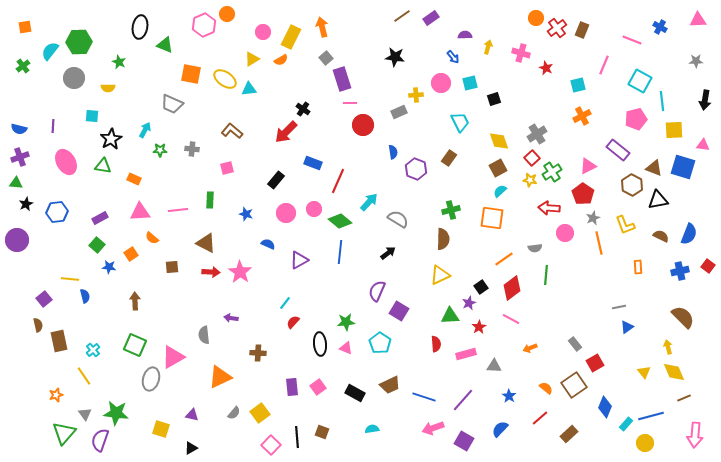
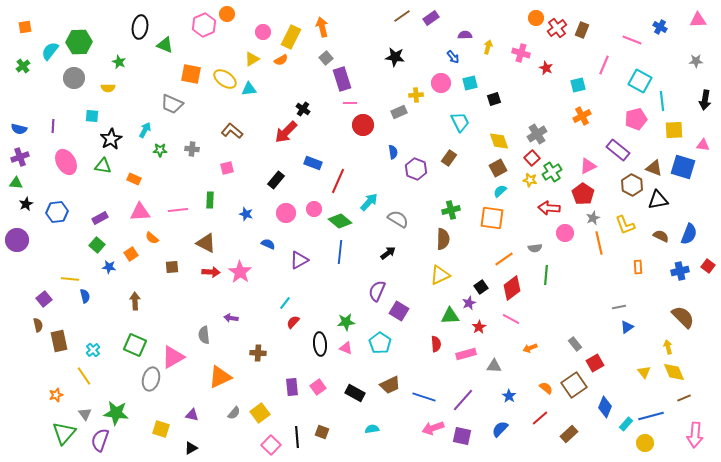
purple square at (464, 441): moved 2 px left, 5 px up; rotated 18 degrees counterclockwise
